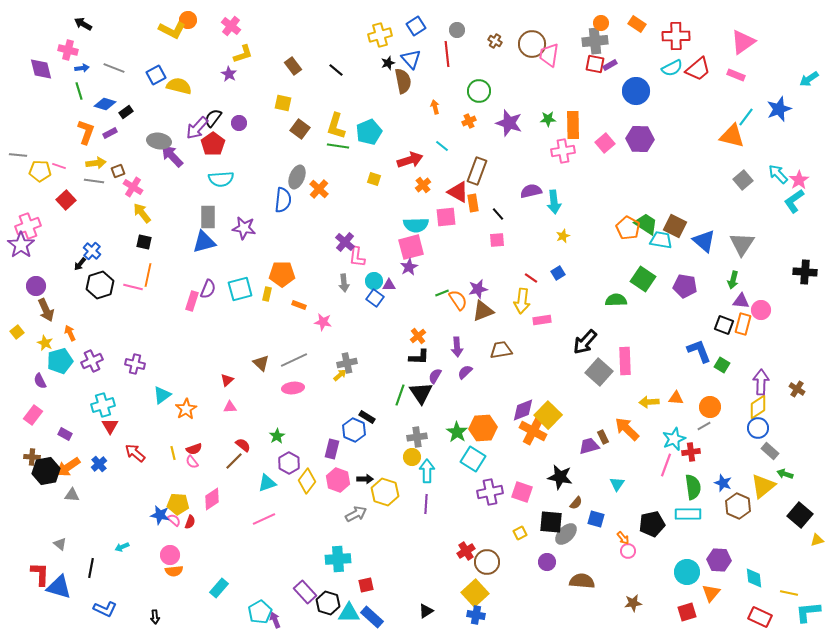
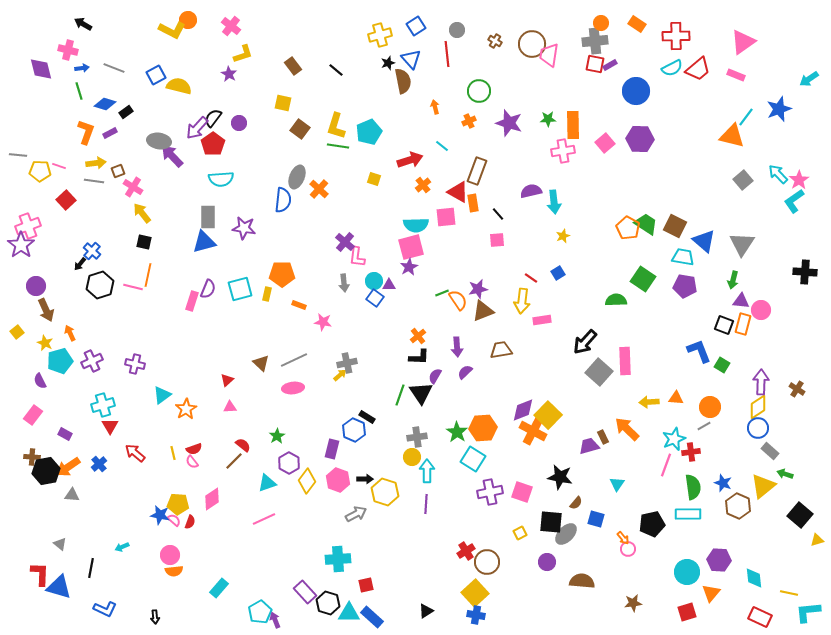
cyan trapezoid at (661, 240): moved 22 px right, 17 px down
pink circle at (628, 551): moved 2 px up
